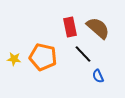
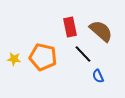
brown semicircle: moved 3 px right, 3 px down
